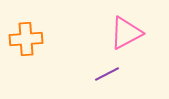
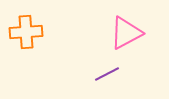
orange cross: moved 7 px up
